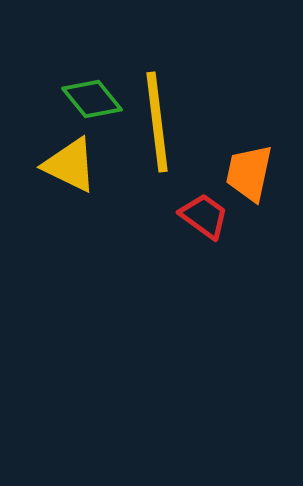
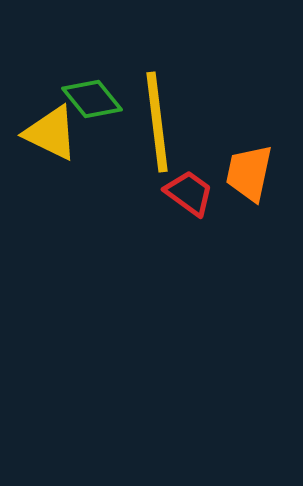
yellow triangle: moved 19 px left, 32 px up
red trapezoid: moved 15 px left, 23 px up
